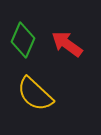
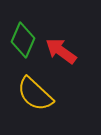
red arrow: moved 6 px left, 7 px down
